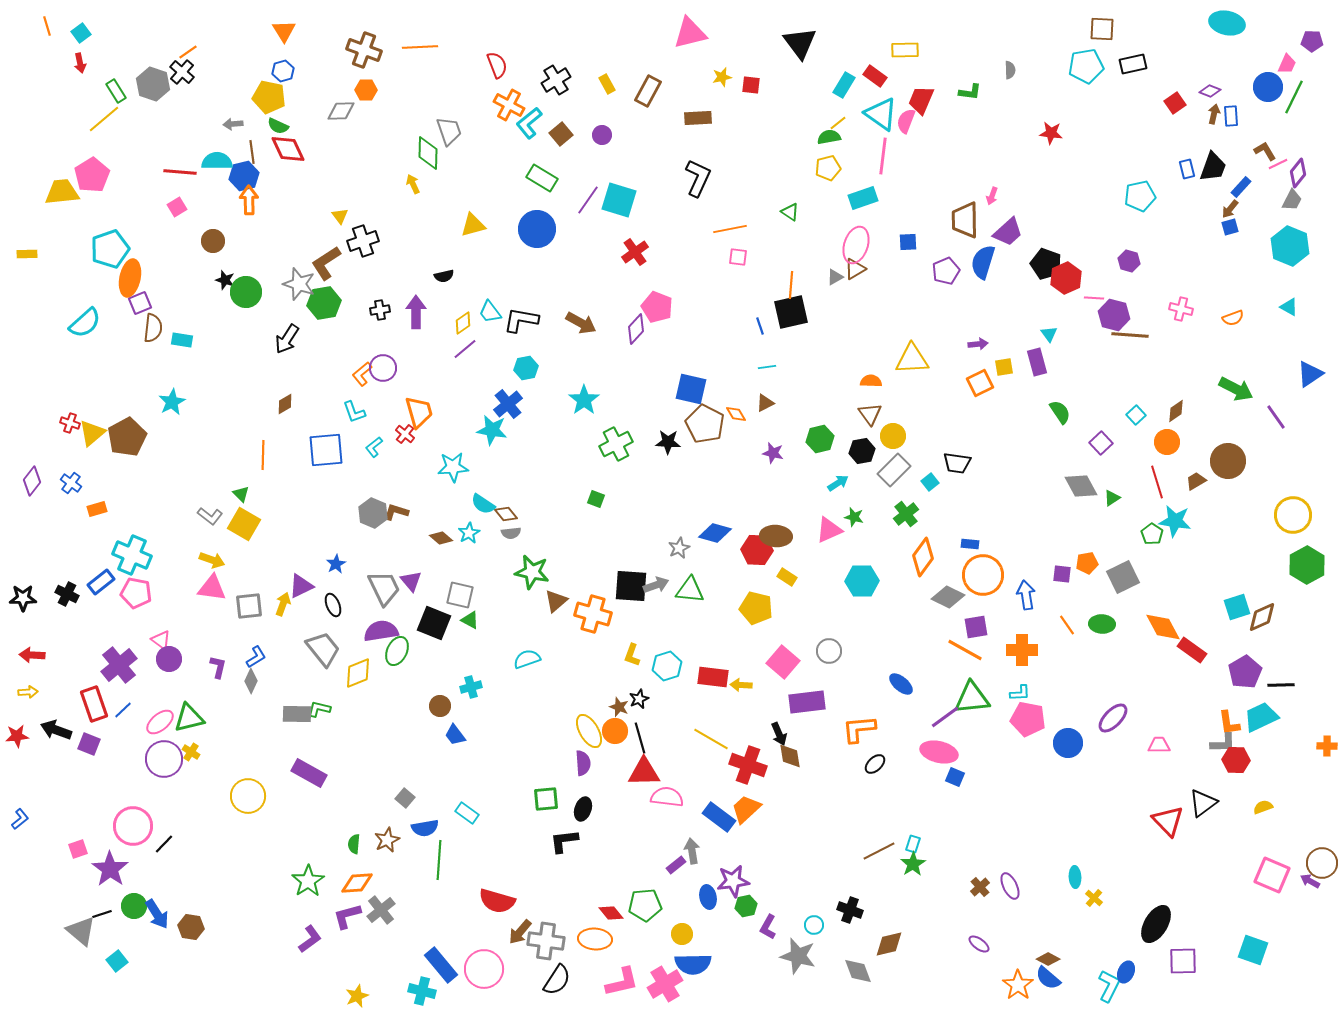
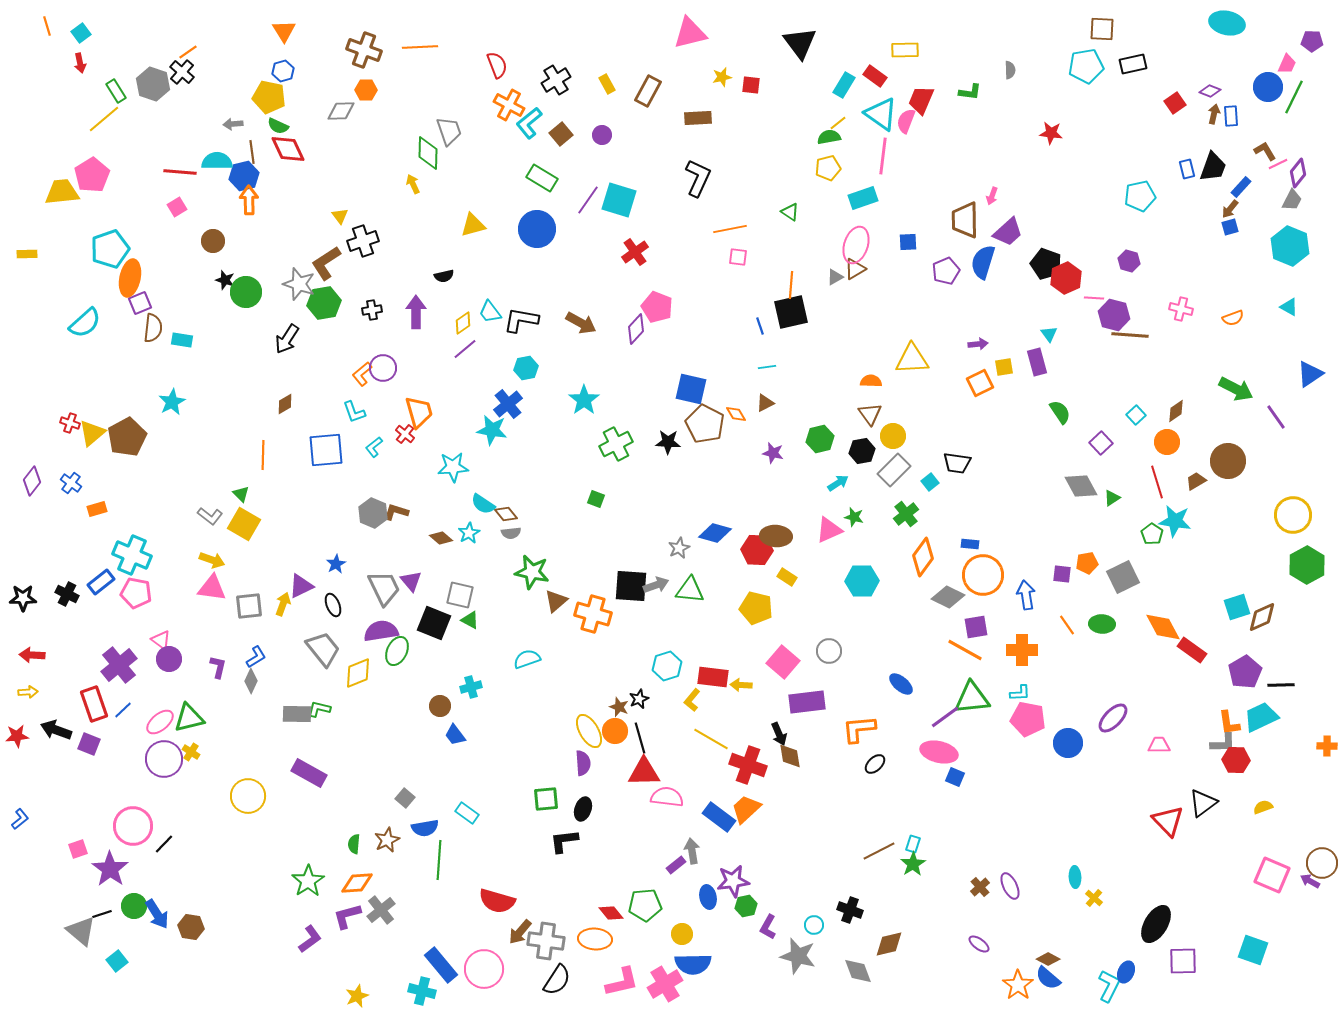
black cross at (380, 310): moved 8 px left
yellow L-shape at (632, 655): moved 60 px right, 45 px down; rotated 20 degrees clockwise
